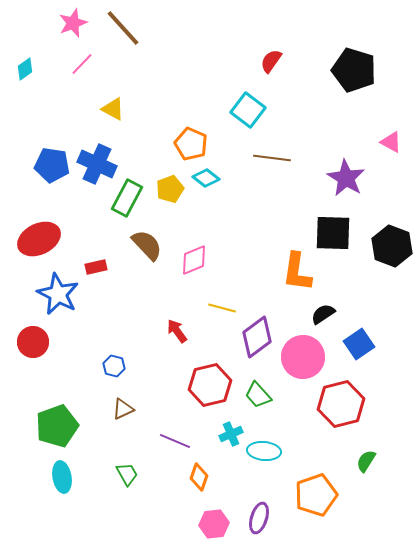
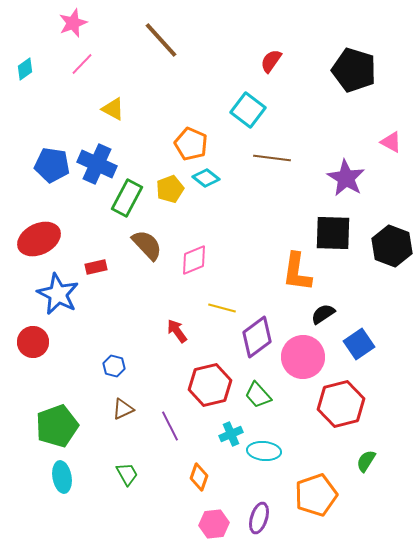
brown line at (123, 28): moved 38 px right, 12 px down
purple line at (175, 441): moved 5 px left, 15 px up; rotated 40 degrees clockwise
